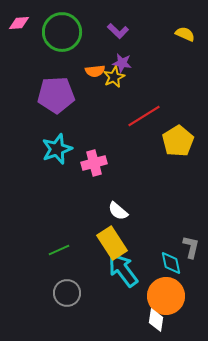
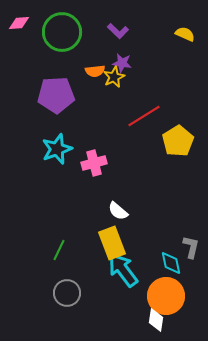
yellow rectangle: rotated 12 degrees clockwise
green line: rotated 40 degrees counterclockwise
